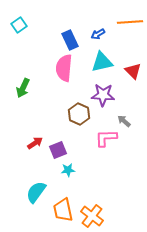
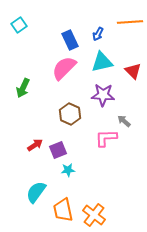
blue arrow: rotated 32 degrees counterclockwise
pink semicircle: rotated 40 degrees clockwise
brown hexagon: moved 9 px left
red arrow: moved 2 px down
orange cross: moved 2 px right, 1 px up
